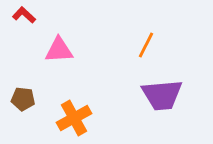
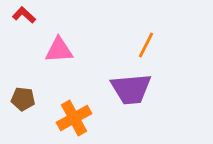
purple trapezoid: moved 31 px left, 6 px up
